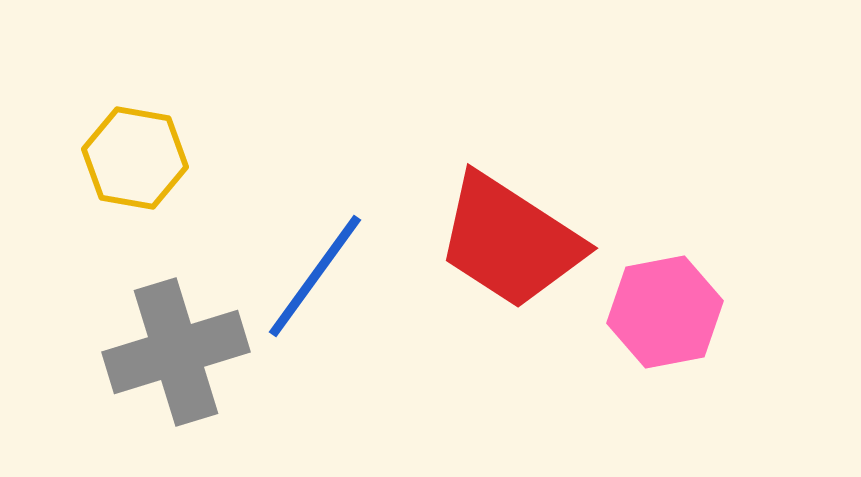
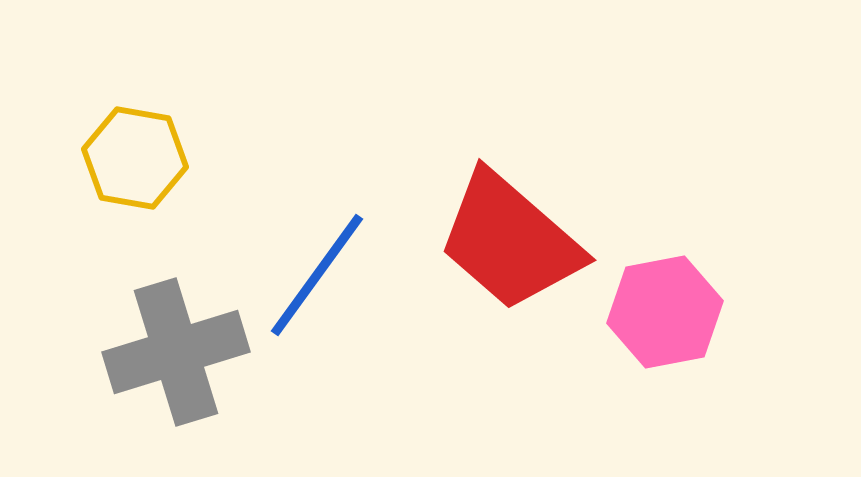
red trapezoid: rotated 8 degrees clockwise
blue line: moved 2 px right, 1 px up
